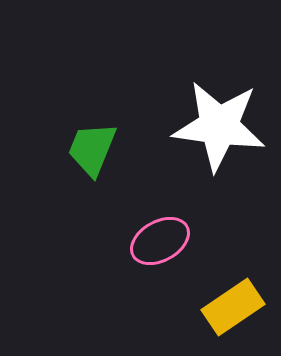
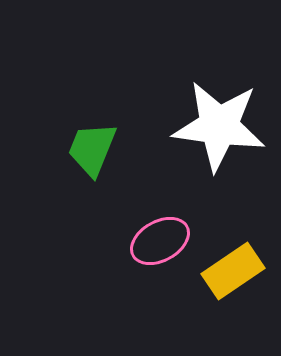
yellow rectangle: moved 36 px up
